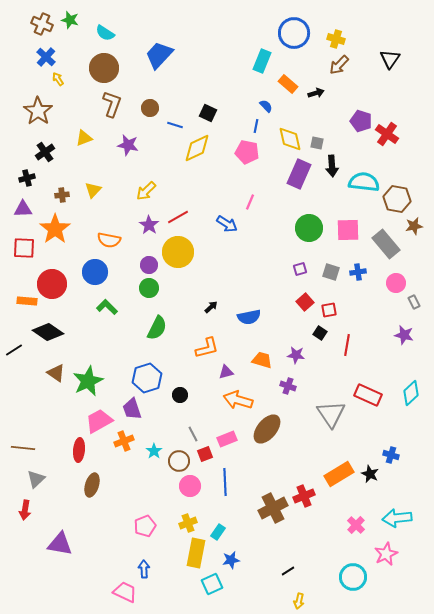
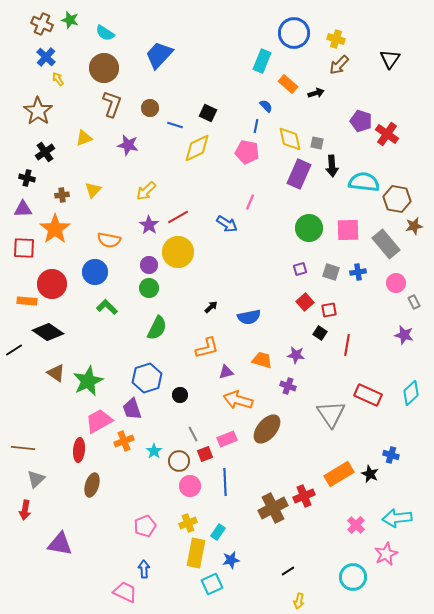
black cross at (27, 178): rotated 28 degrees clockwise
